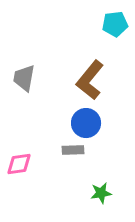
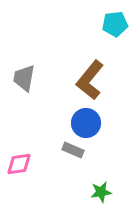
gray rectangle: rotated 25 degrees clockwise
green star: moved 1 px up
